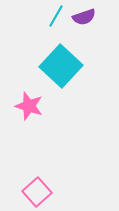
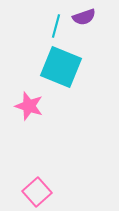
cyan line: moved 10 px down; rotated 15 degrees counterclockwise
cyan square: moved 1 px down; rotated 21 degrees counterclockwise
